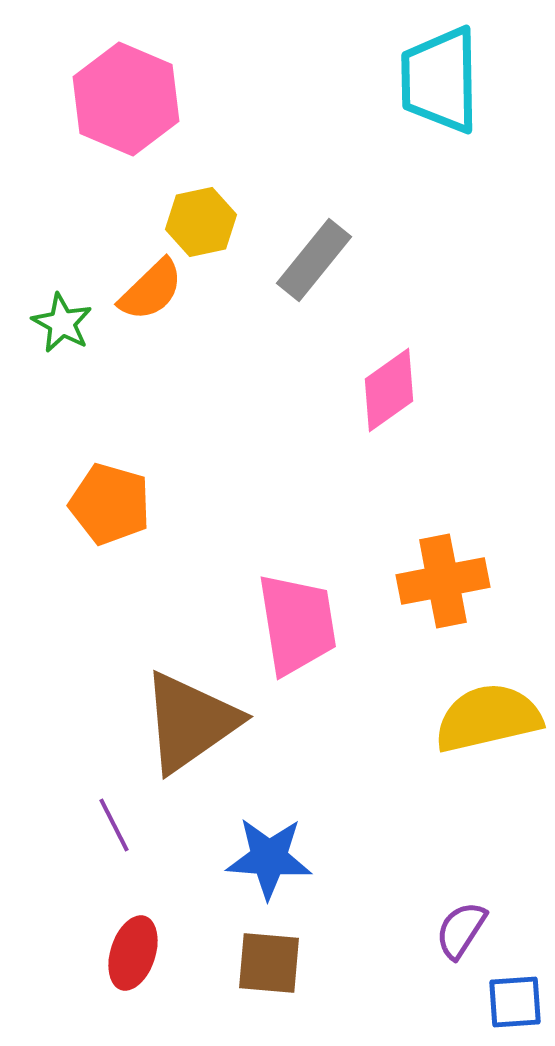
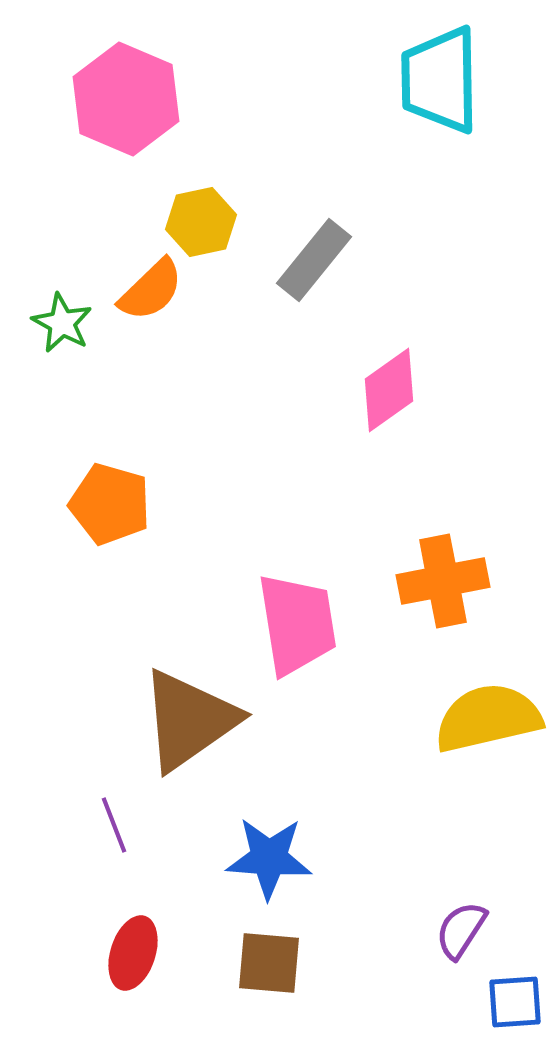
brown triangle: moved 1 px left, 2 px up
purple line: rotated 6 degrees clockwise
